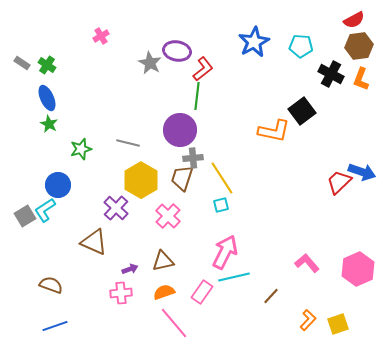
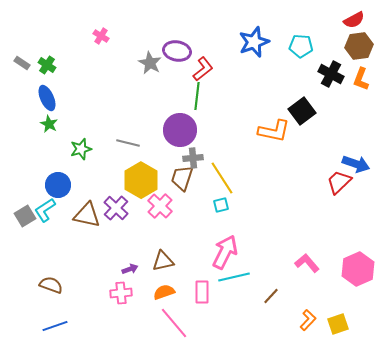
pink cross at (101, 36): rotated 28 degrees counterclockwise
blue star at (254, 42): rotated 8 degrees clockwise
blue arrow at (362, 172): moved 6 px left, 8 px up
pink cross at (168, 216): moved 8 px left, 10 px up
brown triangle at (94, 242): moved 7 px left, 27 px up; rotated 12 degrees counterclockwise
pink rectangle at (202, 292): rotated 35 degrees counterclockwise
